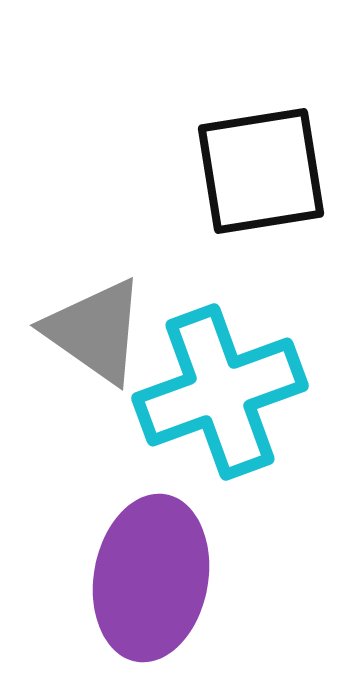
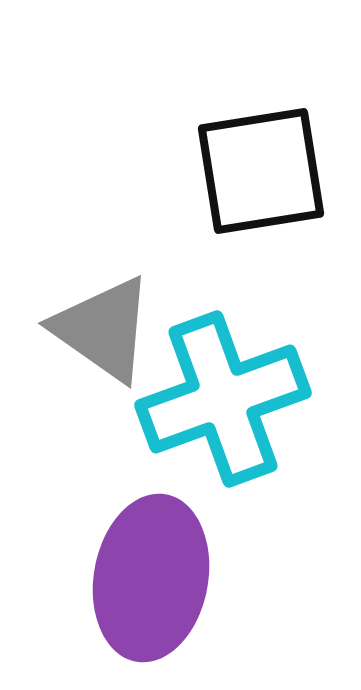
gray triangle: moved 8 px right, 2 px up
cyan cross: moved 3 px right, 7 px down
